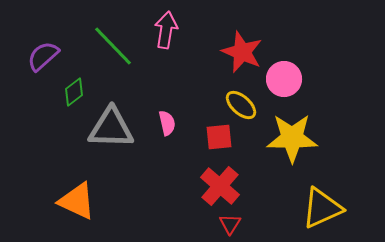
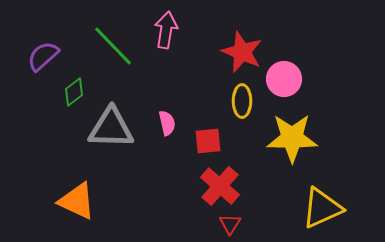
yellow ellipse: moved 1 px right, 4 px up; rotated 48 degrees clockwise
red square: moved 11 px left, 4 px down
